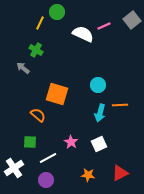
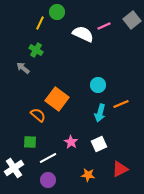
orange square: moved 5 px down; rotated 20 degrees clockwise
orange line: moved 1 px right, 1 px up; rotated 21 degrees counterclockwise
red triangle: moved 4 px up
purple circle: moved 2 px right
